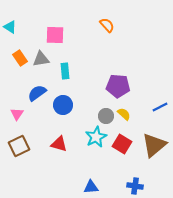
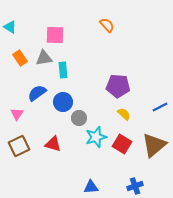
gray triangle: moved 3 px right, 1 px up
cyan rectangle: moved 2 px left, 1 px up
blue circle: moved 3 px up
gray circle: moved 27 px left, 2 px down
cyan star: rotated 10 degrees clockwise
red triangle: moved 6 px left
blue cross: rotated 28 degrees counterclockwise
